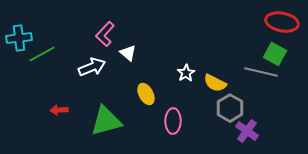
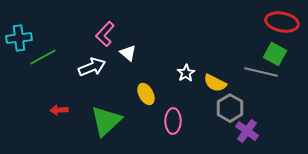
green line: moved 1 px right, 3 px down
green triangle: rotated 28 degrees counterclockwise
